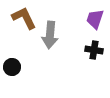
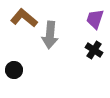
brown L-shape: rotated 24 degrees counterclockwise
black cross: rotated 24 degrees clockwise
black circle: moved 2 px right, 3 px down
